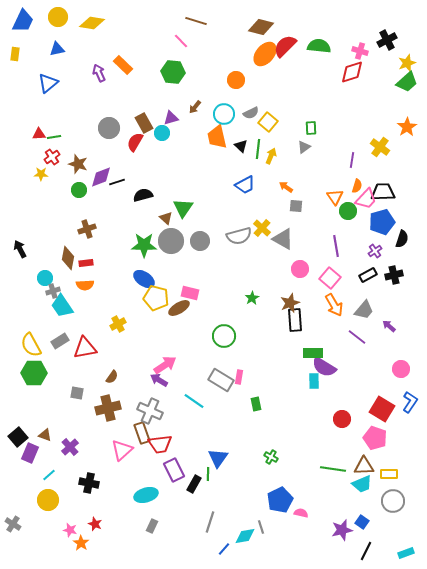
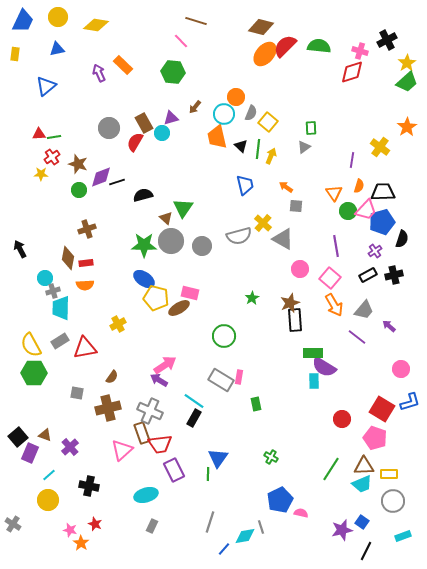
yellow diamond at (92, 23): moved 4 px right, 2 px down
yellow star at (407, 63): rotated 12 degrees counterclockwise
orange circle at (236, 80): moved 17 px down
blue triangle at (48, 83): moved 2 px left, 3 px down
gray semicircle at (251, 113): rotated 42 degrees counterclockwise
blue trapezoid at (245, 185): rotated 75 degrees counterclockwise
orange semicircle at (357, 186): moved 2 px right
orange triangle at (335, 197): moved 1 px left, 4 px up
pink trapezoid at (366, 199): moved 11 px down
yellow cross at (262, 228): moved 1 px right, 5 px up
gray circle at (200, 241): moved 2 px right, 5 px down
cyan trapezoid at (62, 306): moved 1 px left, 2 px down; rotated 35 degrees clockwise
blue L-shape at (410, 402): rotated 40 degrees clockwise
green line at (333, 469): moved 2 px left; rotated 65 degrees counterclockwise
black cross at (89, 483): moved 3 px down
black rectangle at (194, 484): moved 66 px up
cyan rectangle at (406, 553): moved 3 px left, 17 px up
